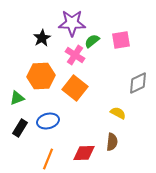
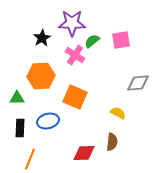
gray diamond: rotated 20 degrees clockwise
orange square: moved 9 px down; rotated 15 degrees counterclockwise
green triangle: rotated 21 degrees clockwise
black rectangle: rotated 30 degrees counterclockwise
orange line: moved 18 px left
